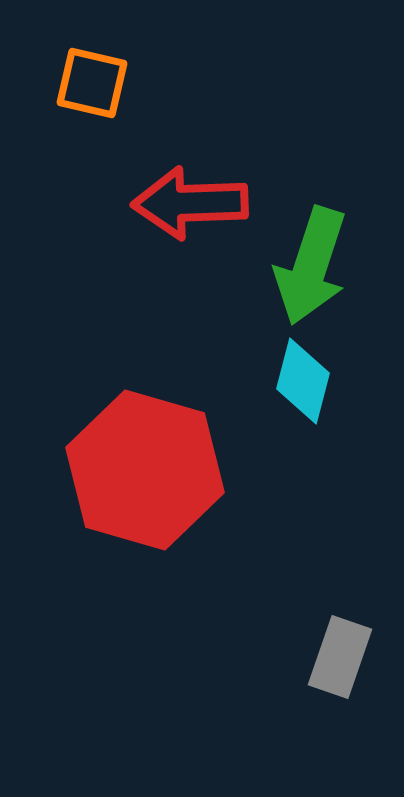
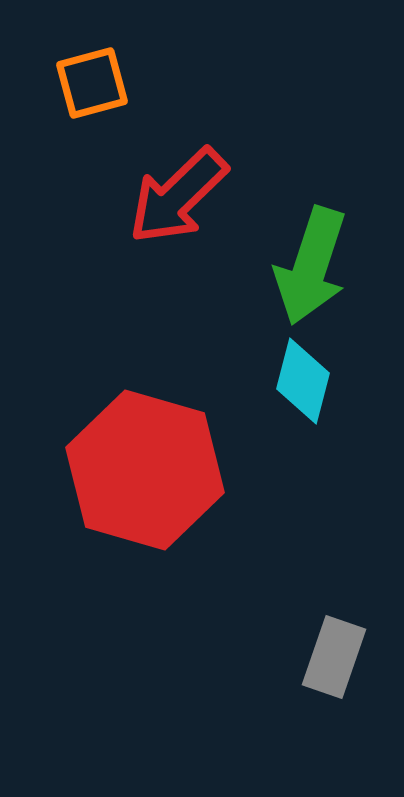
orange square: rotated 28 degrees counterclockwise
red arrow: moved 12 px left, 7 px up; rotated 42 degrees counterclockwise
gray rectangle: moved 6 px left
